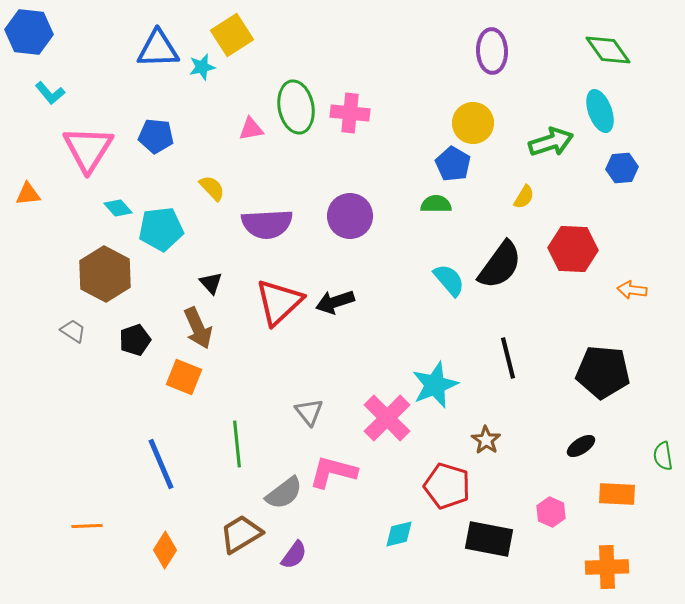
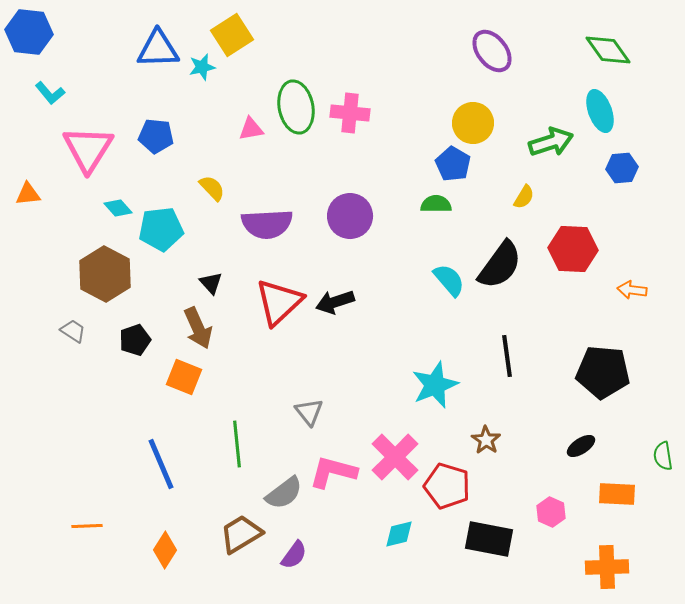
purple ellipse at (492, 51): rotated 36 degrees counterclockwise
black line at (508, 358): moved 1 px left, 2 px up; rotated 6 degrees clockwise
pink cross at (387, 418): moved 8 px right, 39 px down
